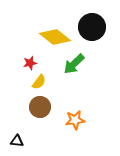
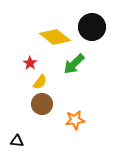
red star: rotated 24 degrees counterclockwise
yellow semicircle: moved 1 px right
brown circle: moved 2 px right, 3 px up
